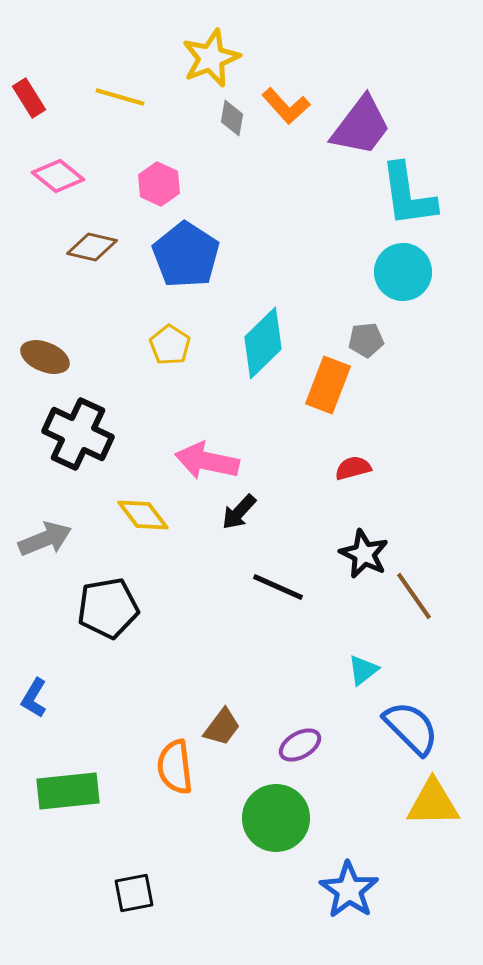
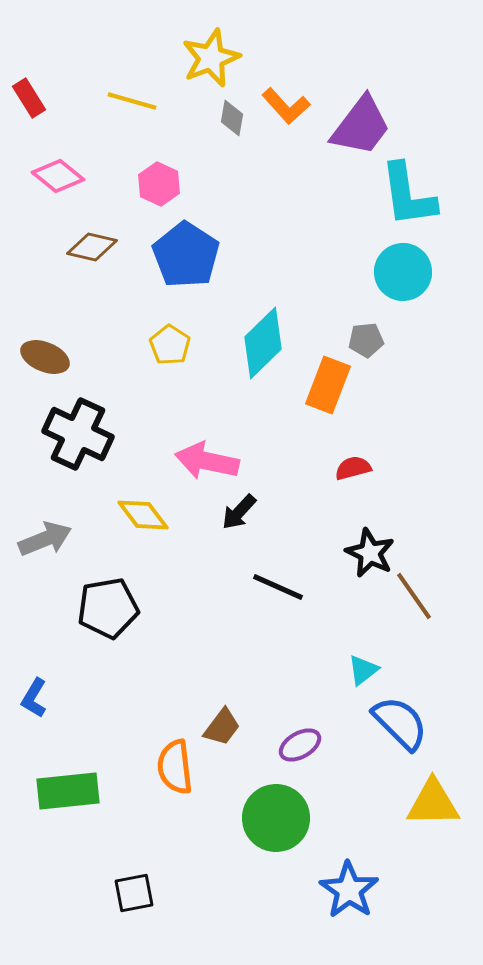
yellow line: moved 12 px right, 4 px down
black star: moved 6 px right, 1 px up
blue semicircle: moved 11 px left, 5 px up
